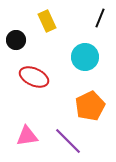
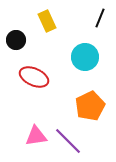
pink triangle: moved 9 px right
